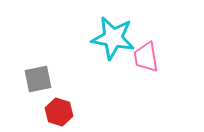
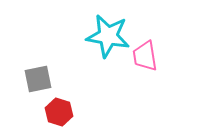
cyan star: moved 5 px left, 2 px up
pink trapezoid: moved 1 px left, 1 px up
